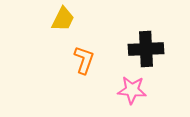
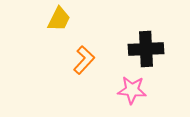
yellow trapezoid: moved 4 px left
orange L-shape: rotated 24 degrees clockwise
